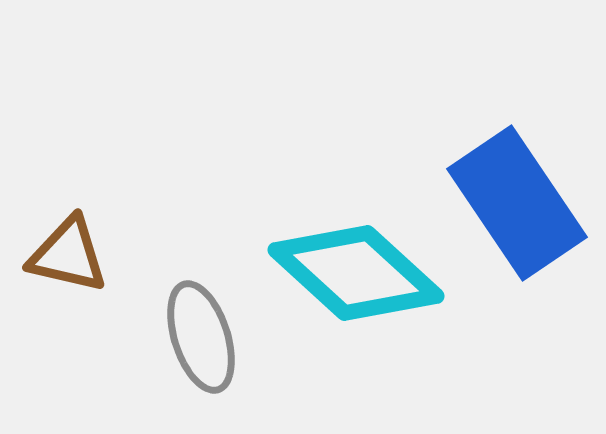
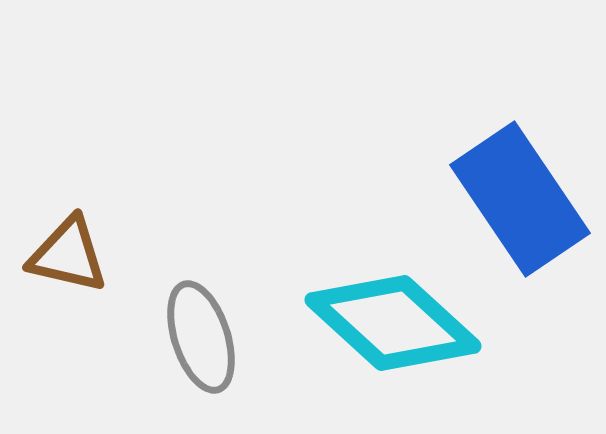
blue rectangle: moved 3 px right, 4 px up
cyan diamond: moved 37 px right, 50 px down
